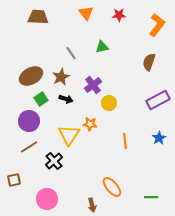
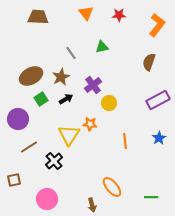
black arrow: rotated 48 degrees counterclockwise
purple circle: moved 11 px left, 2 px up
